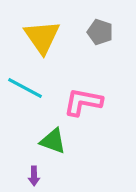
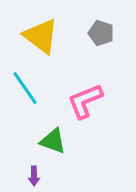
gray pentagon: moved 1 px right, 1 px down
yellow triangle: moved 1 px left, 1 px up; rotated 18 degrees counterclockwise
cyan line: rotated 27 degrees clockwise
pink L-shape: moved 2 px right, 1 px up; rotated 33 degrees counterclockwise
